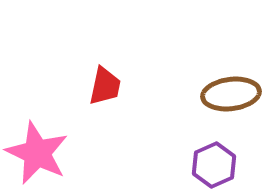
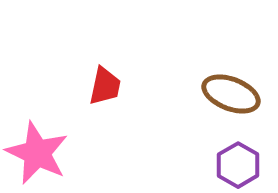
brown ellipse: rotated 28 degrees clockwise
purple hexagon: moved 24 px right; rotated 6 degrees counterclockwise
